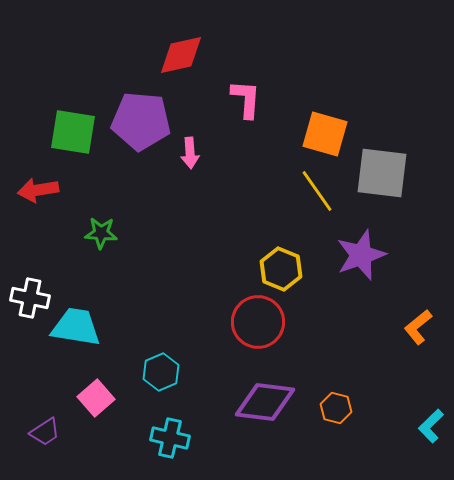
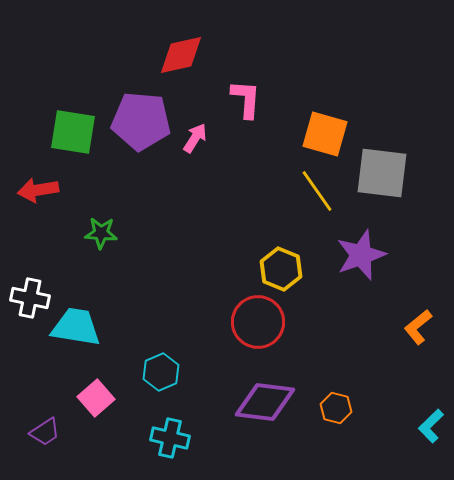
pink arrow: moved 5 px right, 15 px up; rotated 144 degrees counterclockwise
